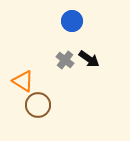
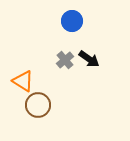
gray cross: rotated 12 degrees clockwise
